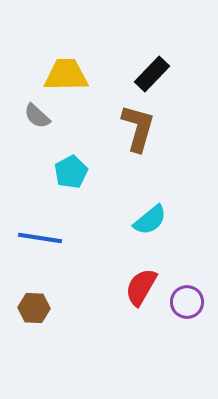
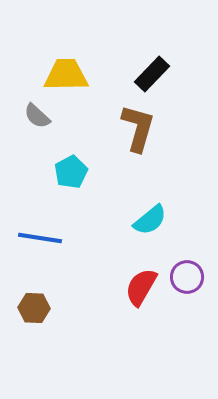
purple circle: moved 25 px up
